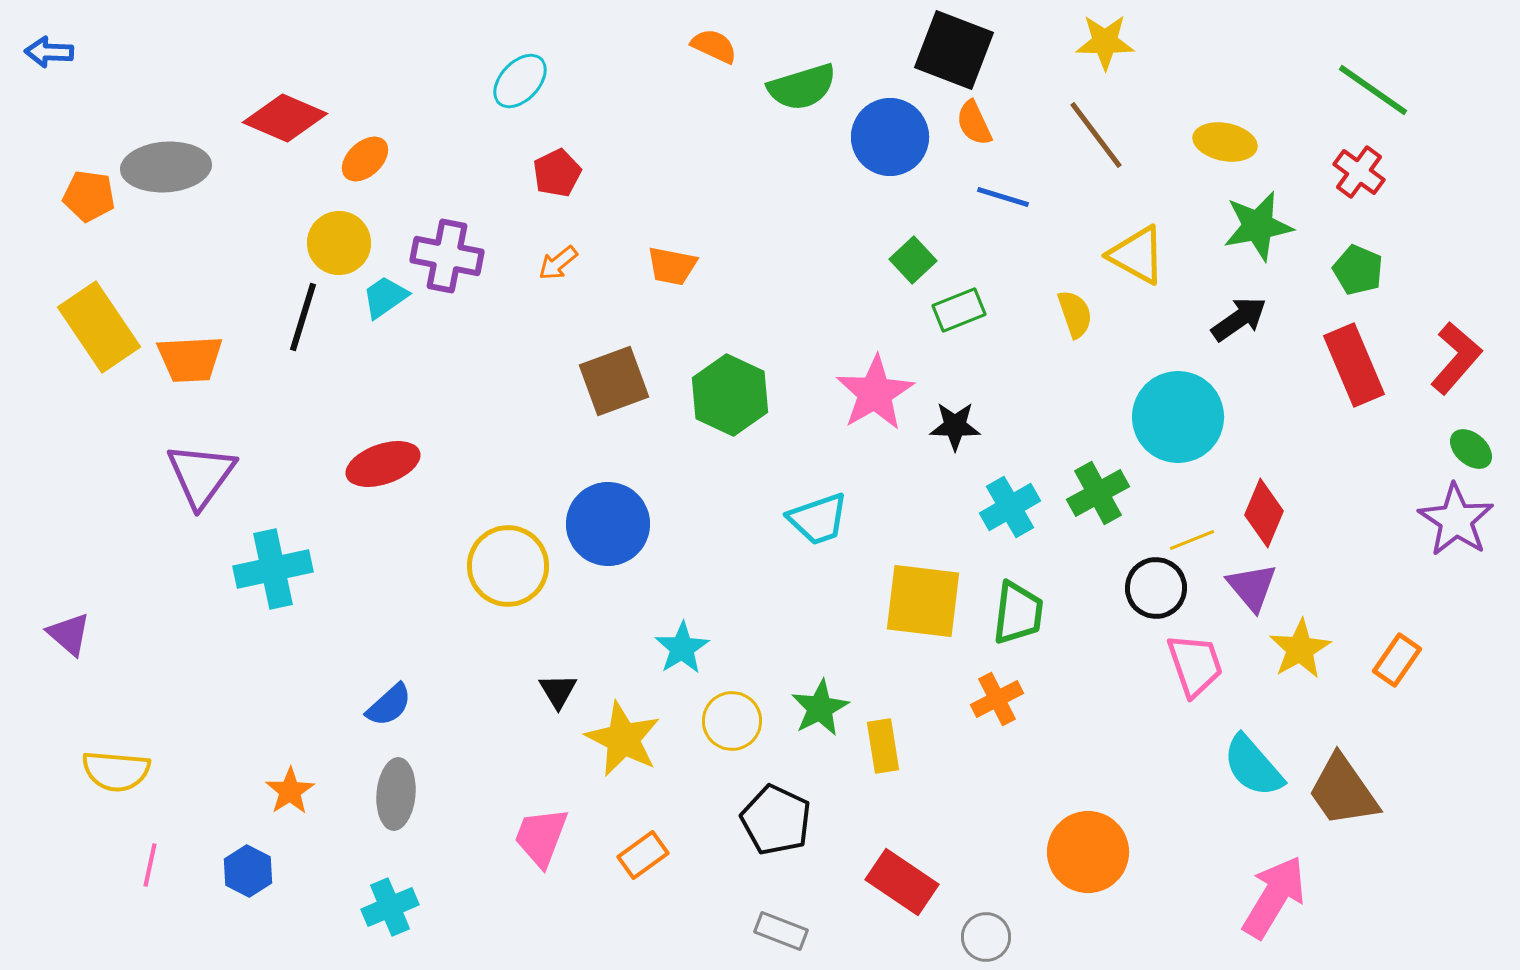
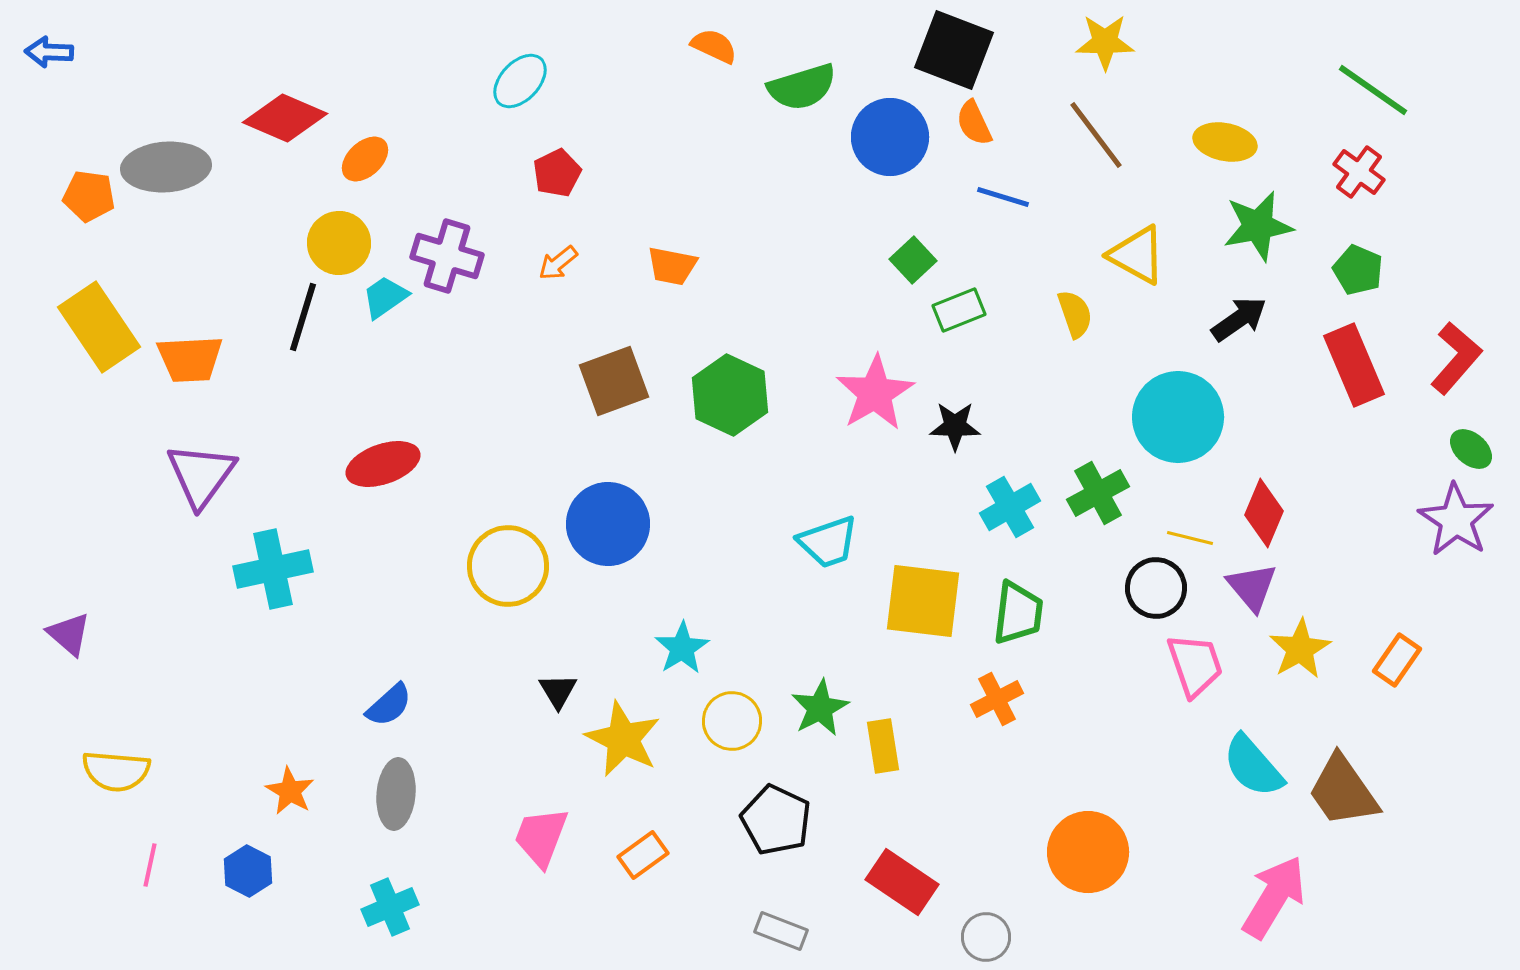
purple cross at (447, 256): rotated 6 degrees clockwise
cyan trapezoid at (818, 519): moved 10 px right, 23 px down
yellow line at (1192, 540): moved 2 px left, 2 px up; rotated 36 degrees clockwise
orange star at (290, 791): rotated 9 degrees counterclockwise
